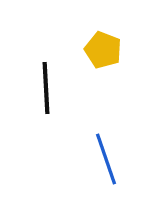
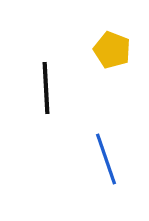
yellow pentagon: moved 9 px right
